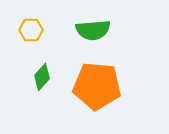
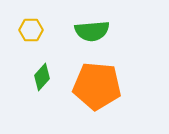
green semicircle: moved 1 px left, 1 px down
